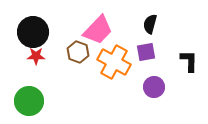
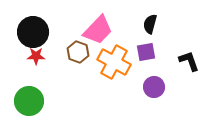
black L-shape: rotated 20 degrees counterclockwise
